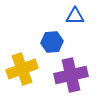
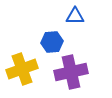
purple cross: moved 3 px up
